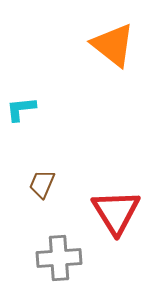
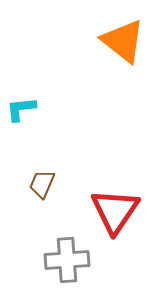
orange triangle: moved 10 px right, 4 px up
red triangle: moved 1 px left, 1 px up; rotated 6 degrees clockwise
gray cross: moved 8 px right, 2 px down
